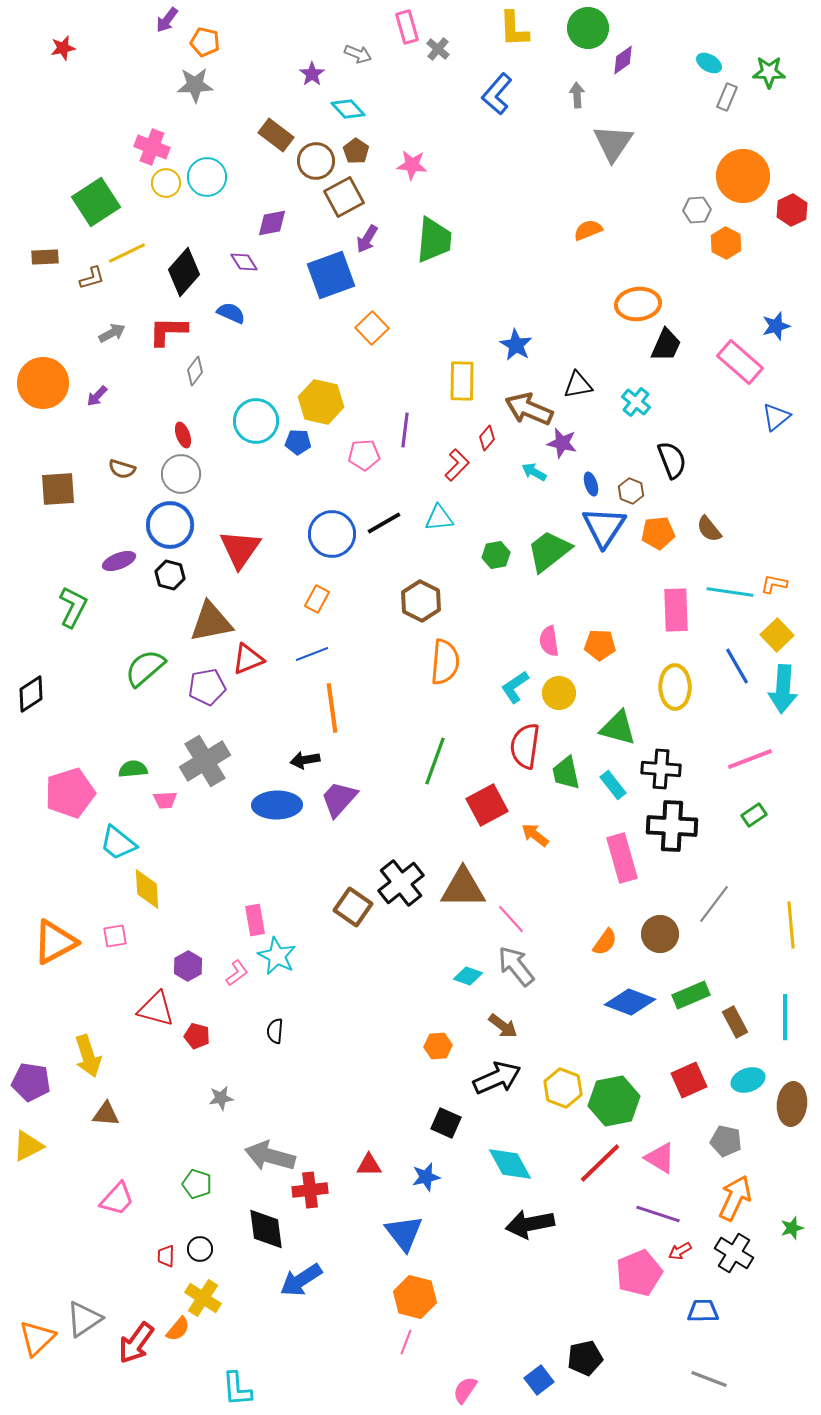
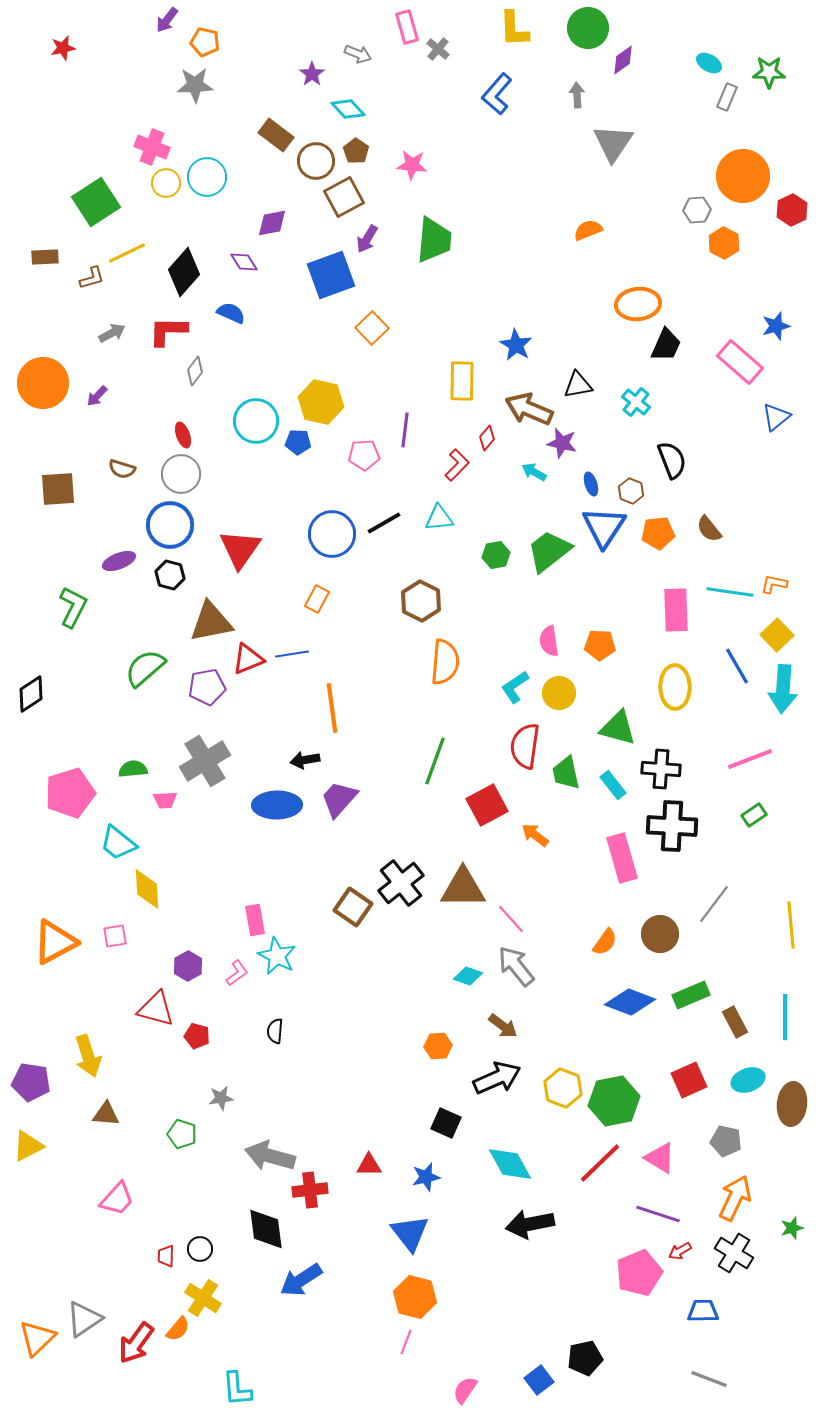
orange hexagon at (726, 243): moved 2 px left
blue line at (312, 654): moved 20 px left; rotated 12 degrees clockwise
green pentagon at (197, 1184): moved 15 px left, 50 px up
blue triangle at (404, 1233): moved 6 px right
